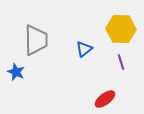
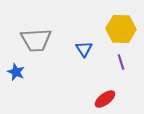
gray trapezoid: rotated 88 degrees clockwise
blue triangle: rotated 24 degrees counterclockwise
